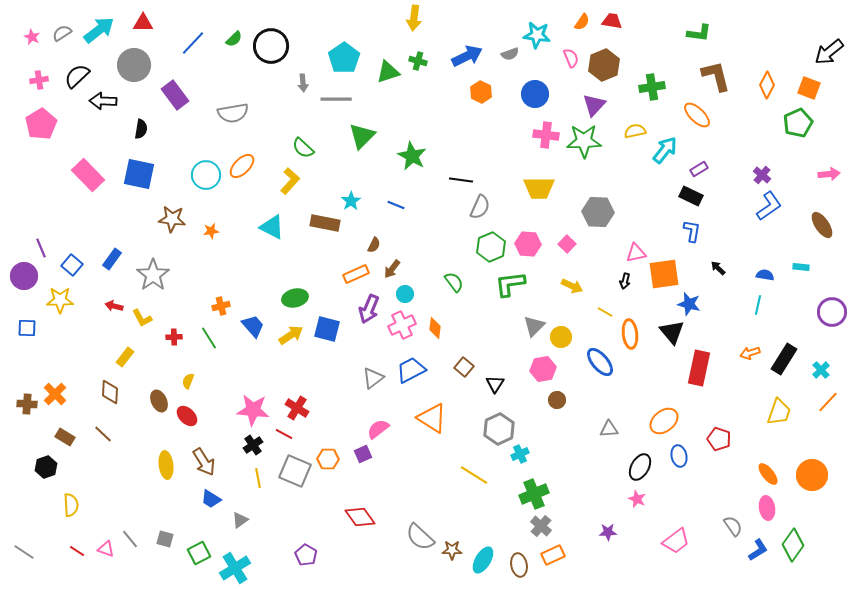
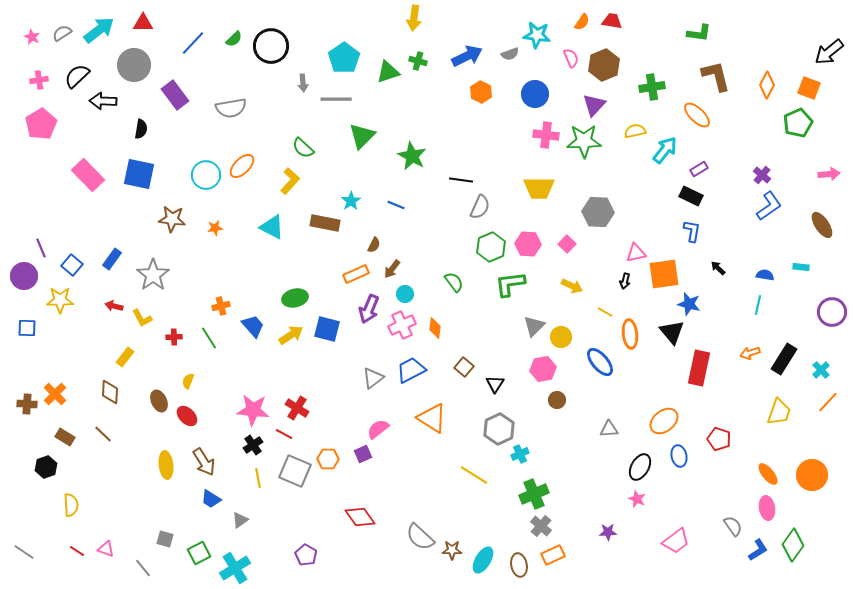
gray semicircle at (233, 113): moved 2 px left, 5 px up
orange star at (211, 231): moved 4 px right, 3 px up
gray line at (130, 539): moved 13 px right, 29 px down
